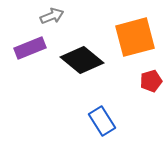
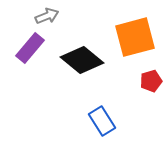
gray arrow: moved 5 px left
purple rectangle: rotated 28 degrees counterclockwise
